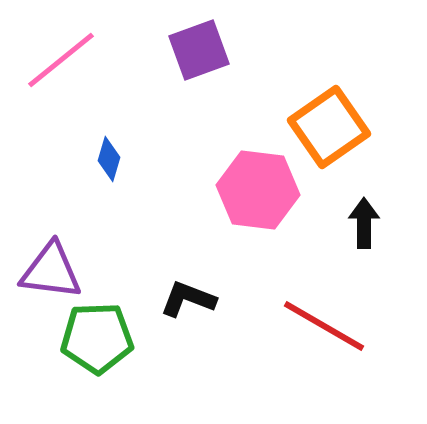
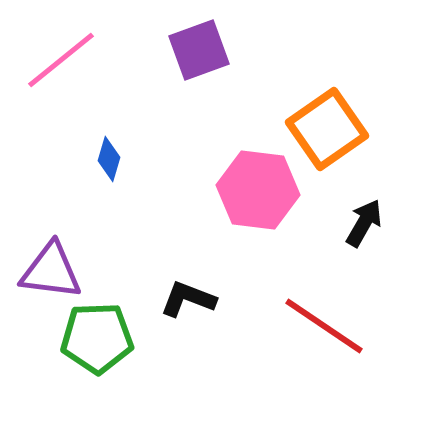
orange square: moved 2 px left, 2 px down
black arrow: rotated 30 degrees clockwise
red line: rotated 4 degrees clockwise
